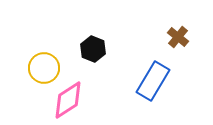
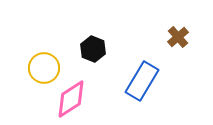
brown cross: rotated 10 degrees clockwise
blue rectangle: moved 11 px left
pink diamond: moved 3 px right, 1 px up
